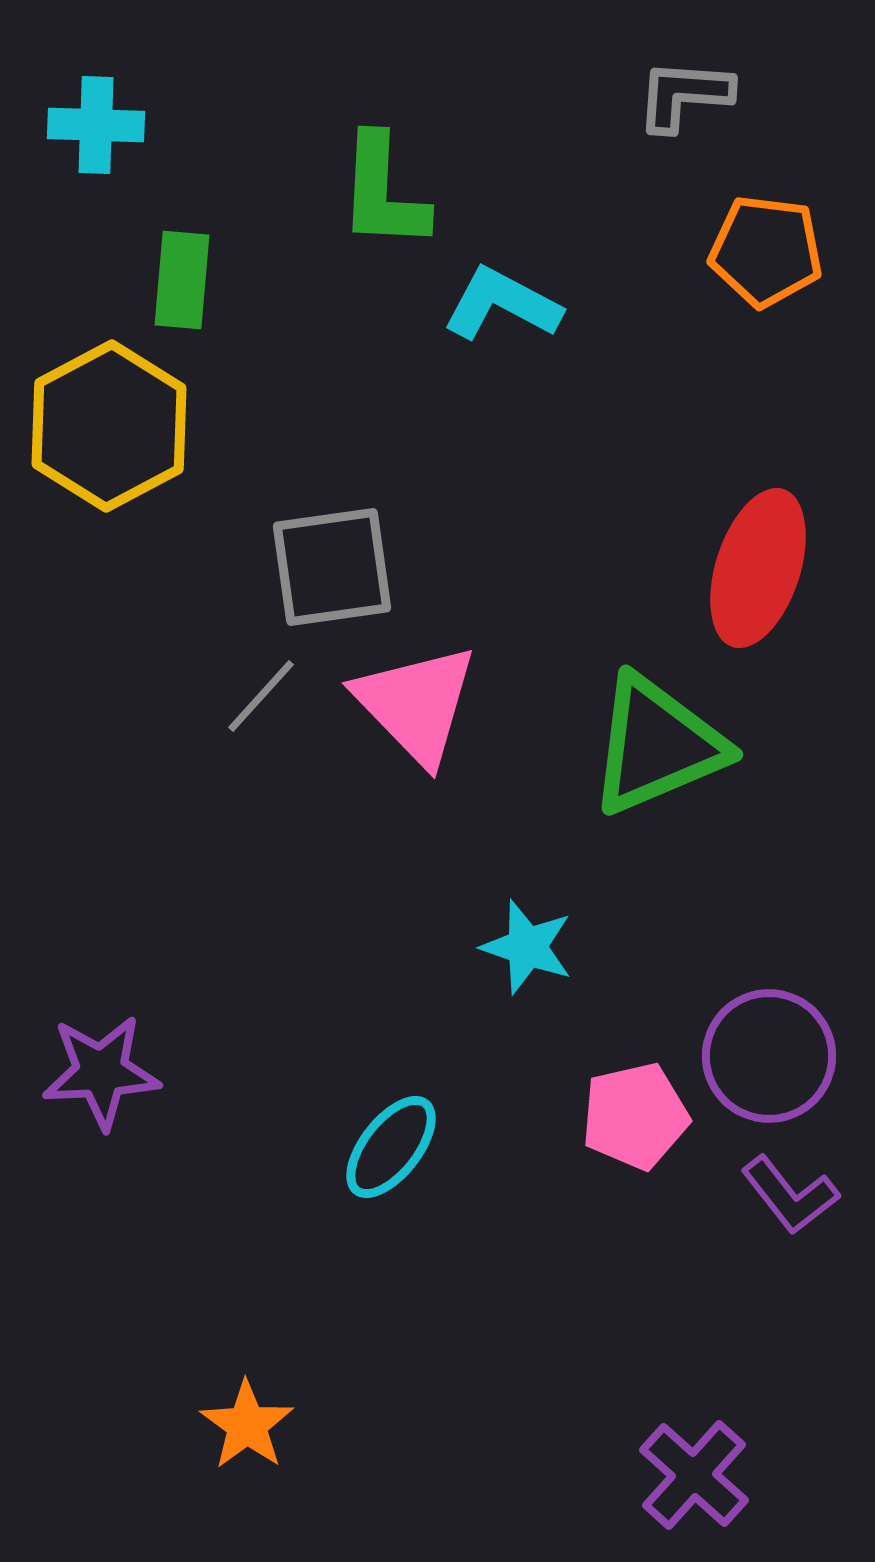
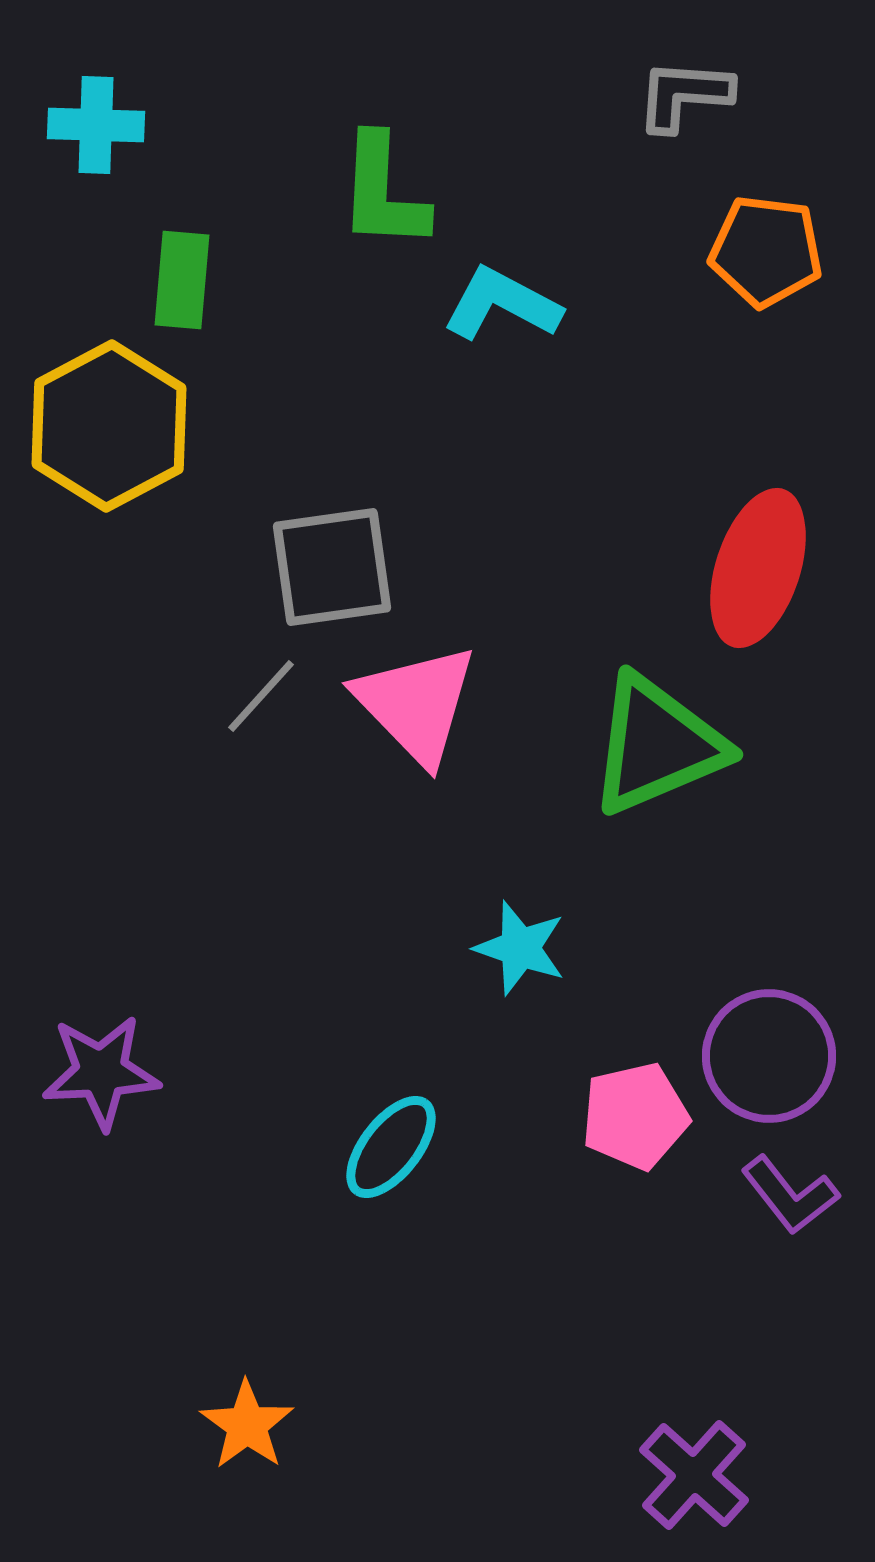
cyan star: moved 7 px left, 1 px down
